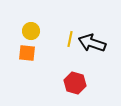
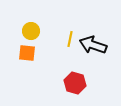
black arrow: moved 1 px right, 2 px down
